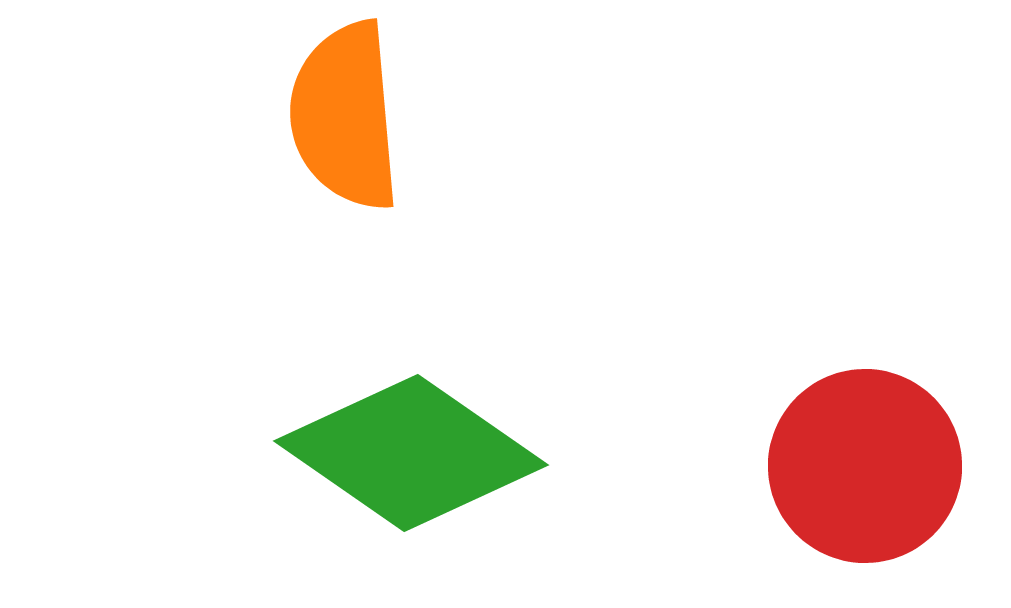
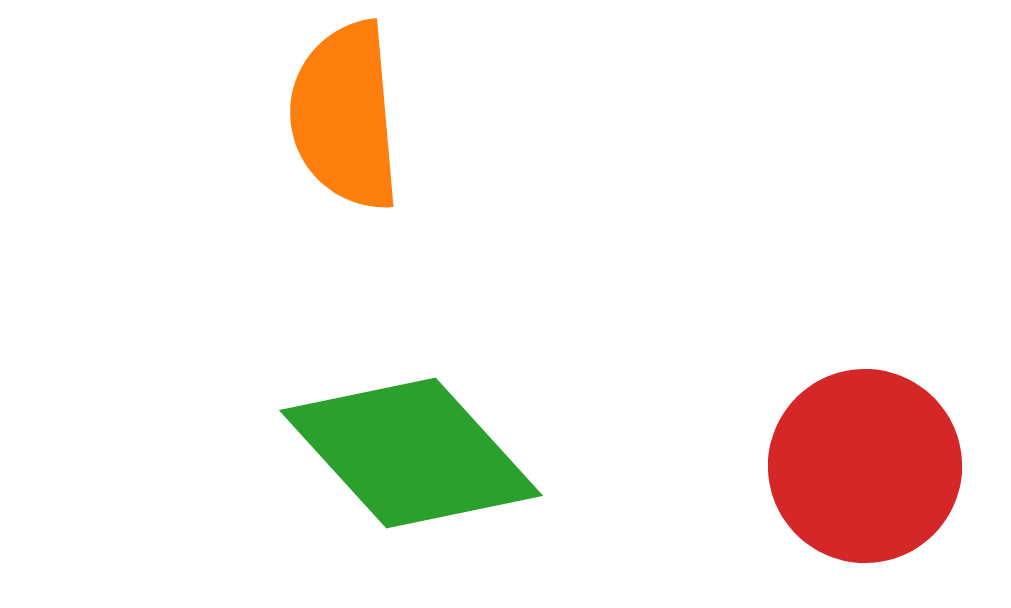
green diamond: rotated 13 degrees clockwise
